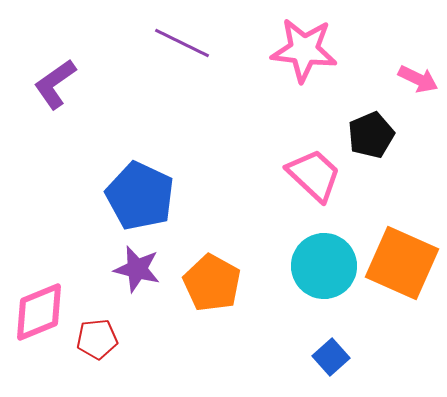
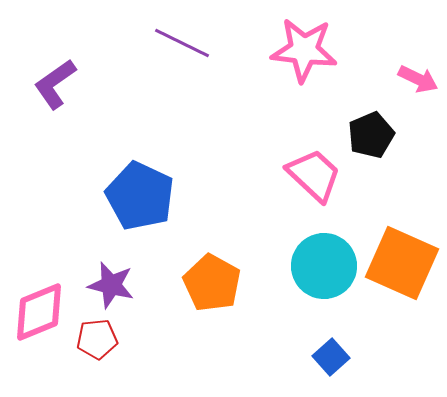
purple star: moved 26 px left, 16 px down
